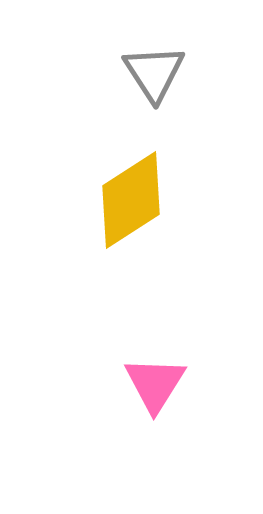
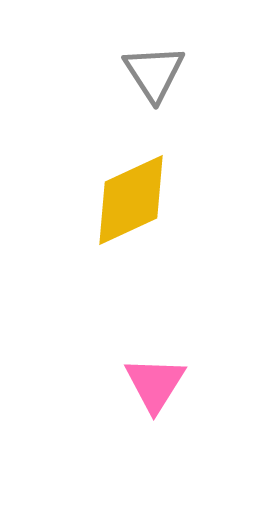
yellow diamond: rotated 8 degrees clockwise
